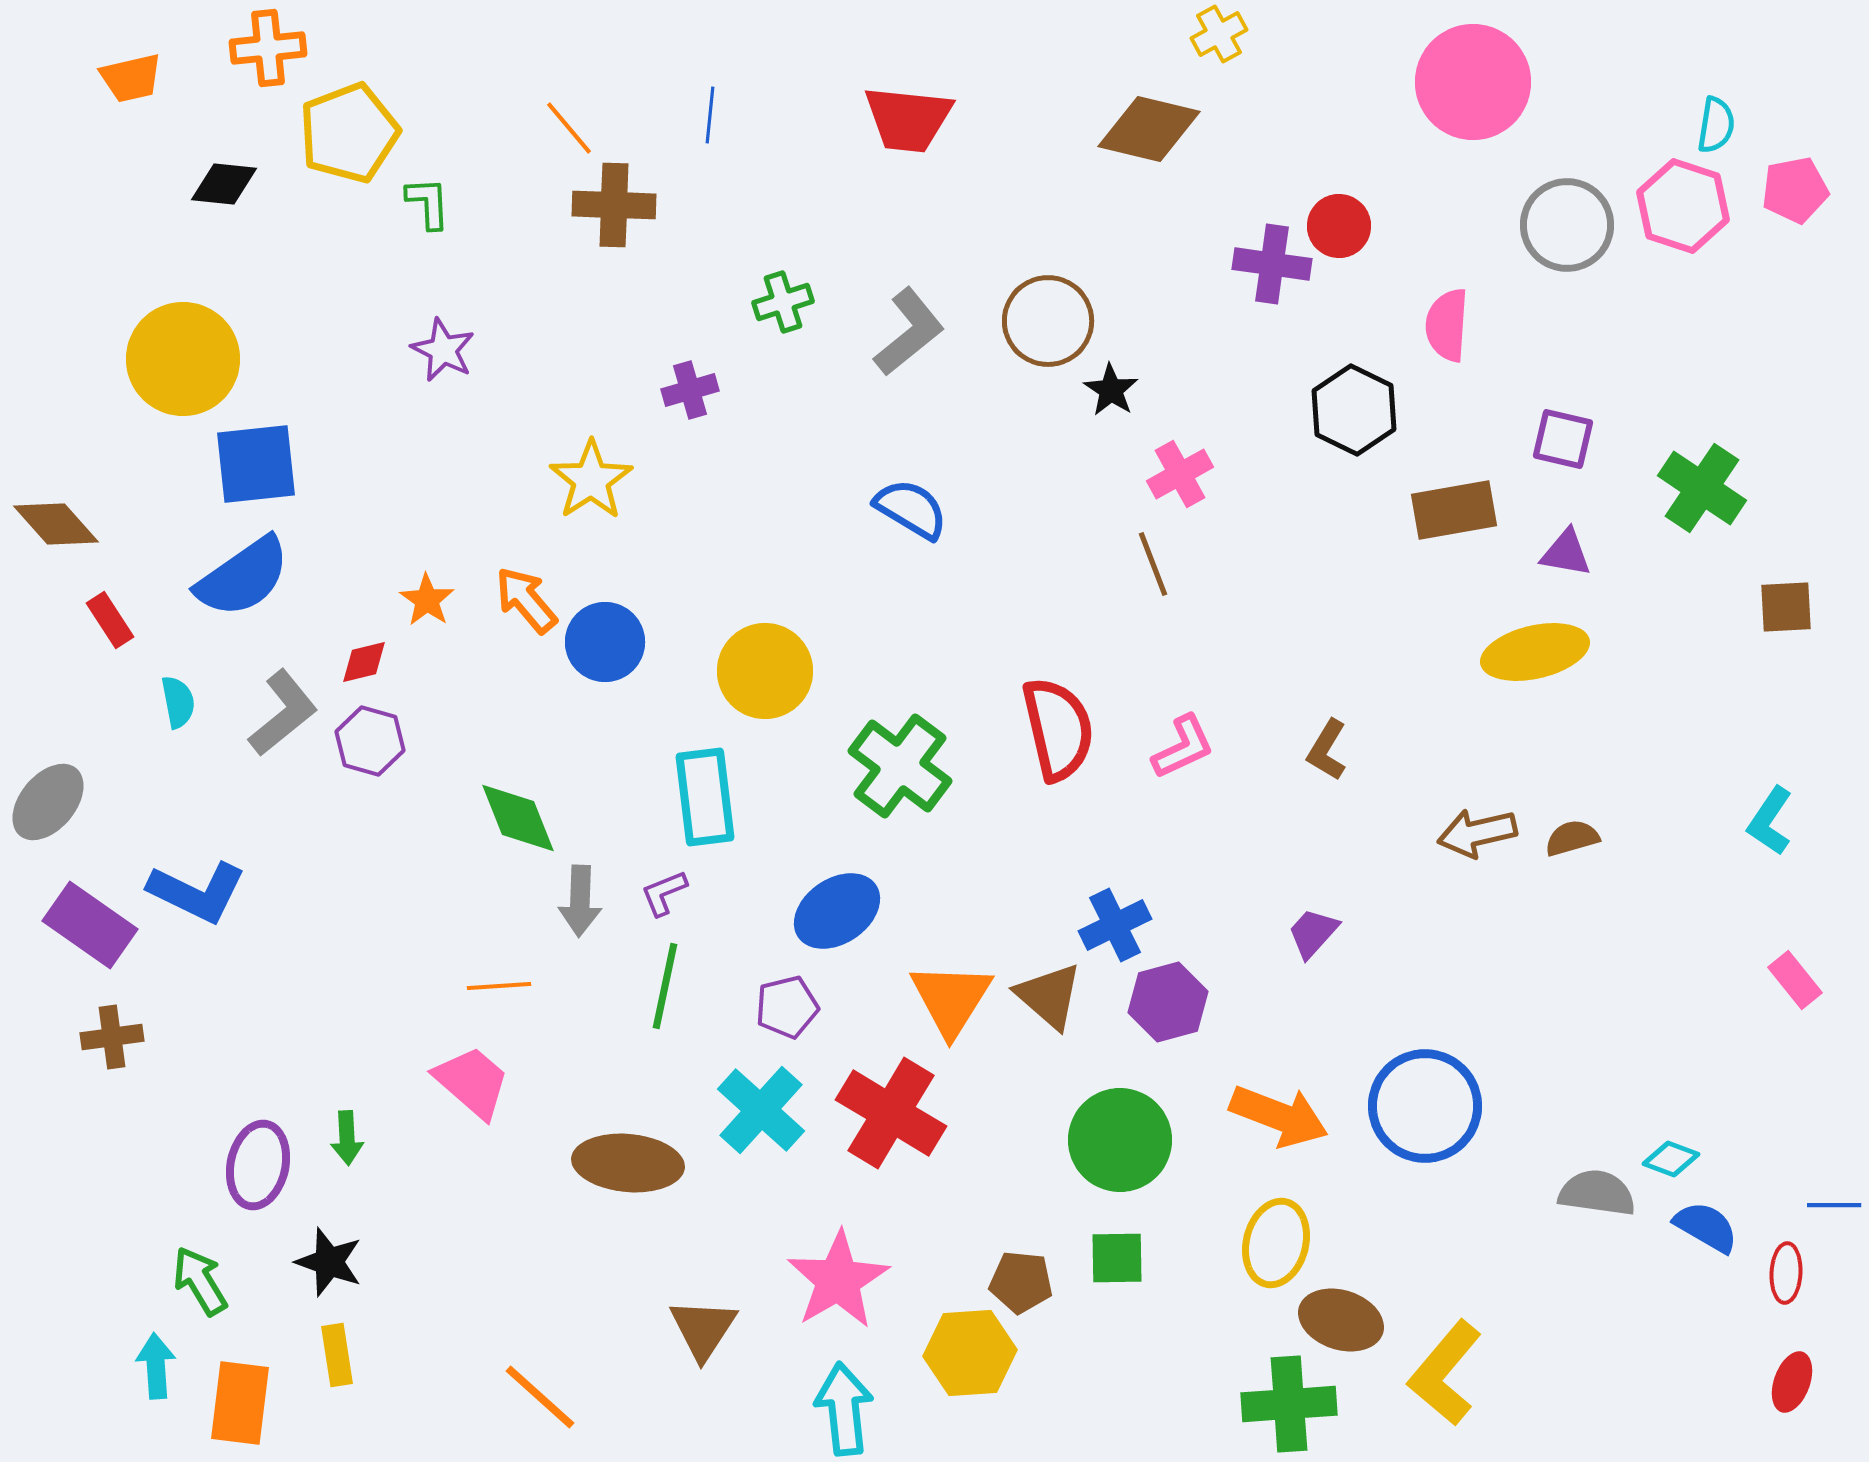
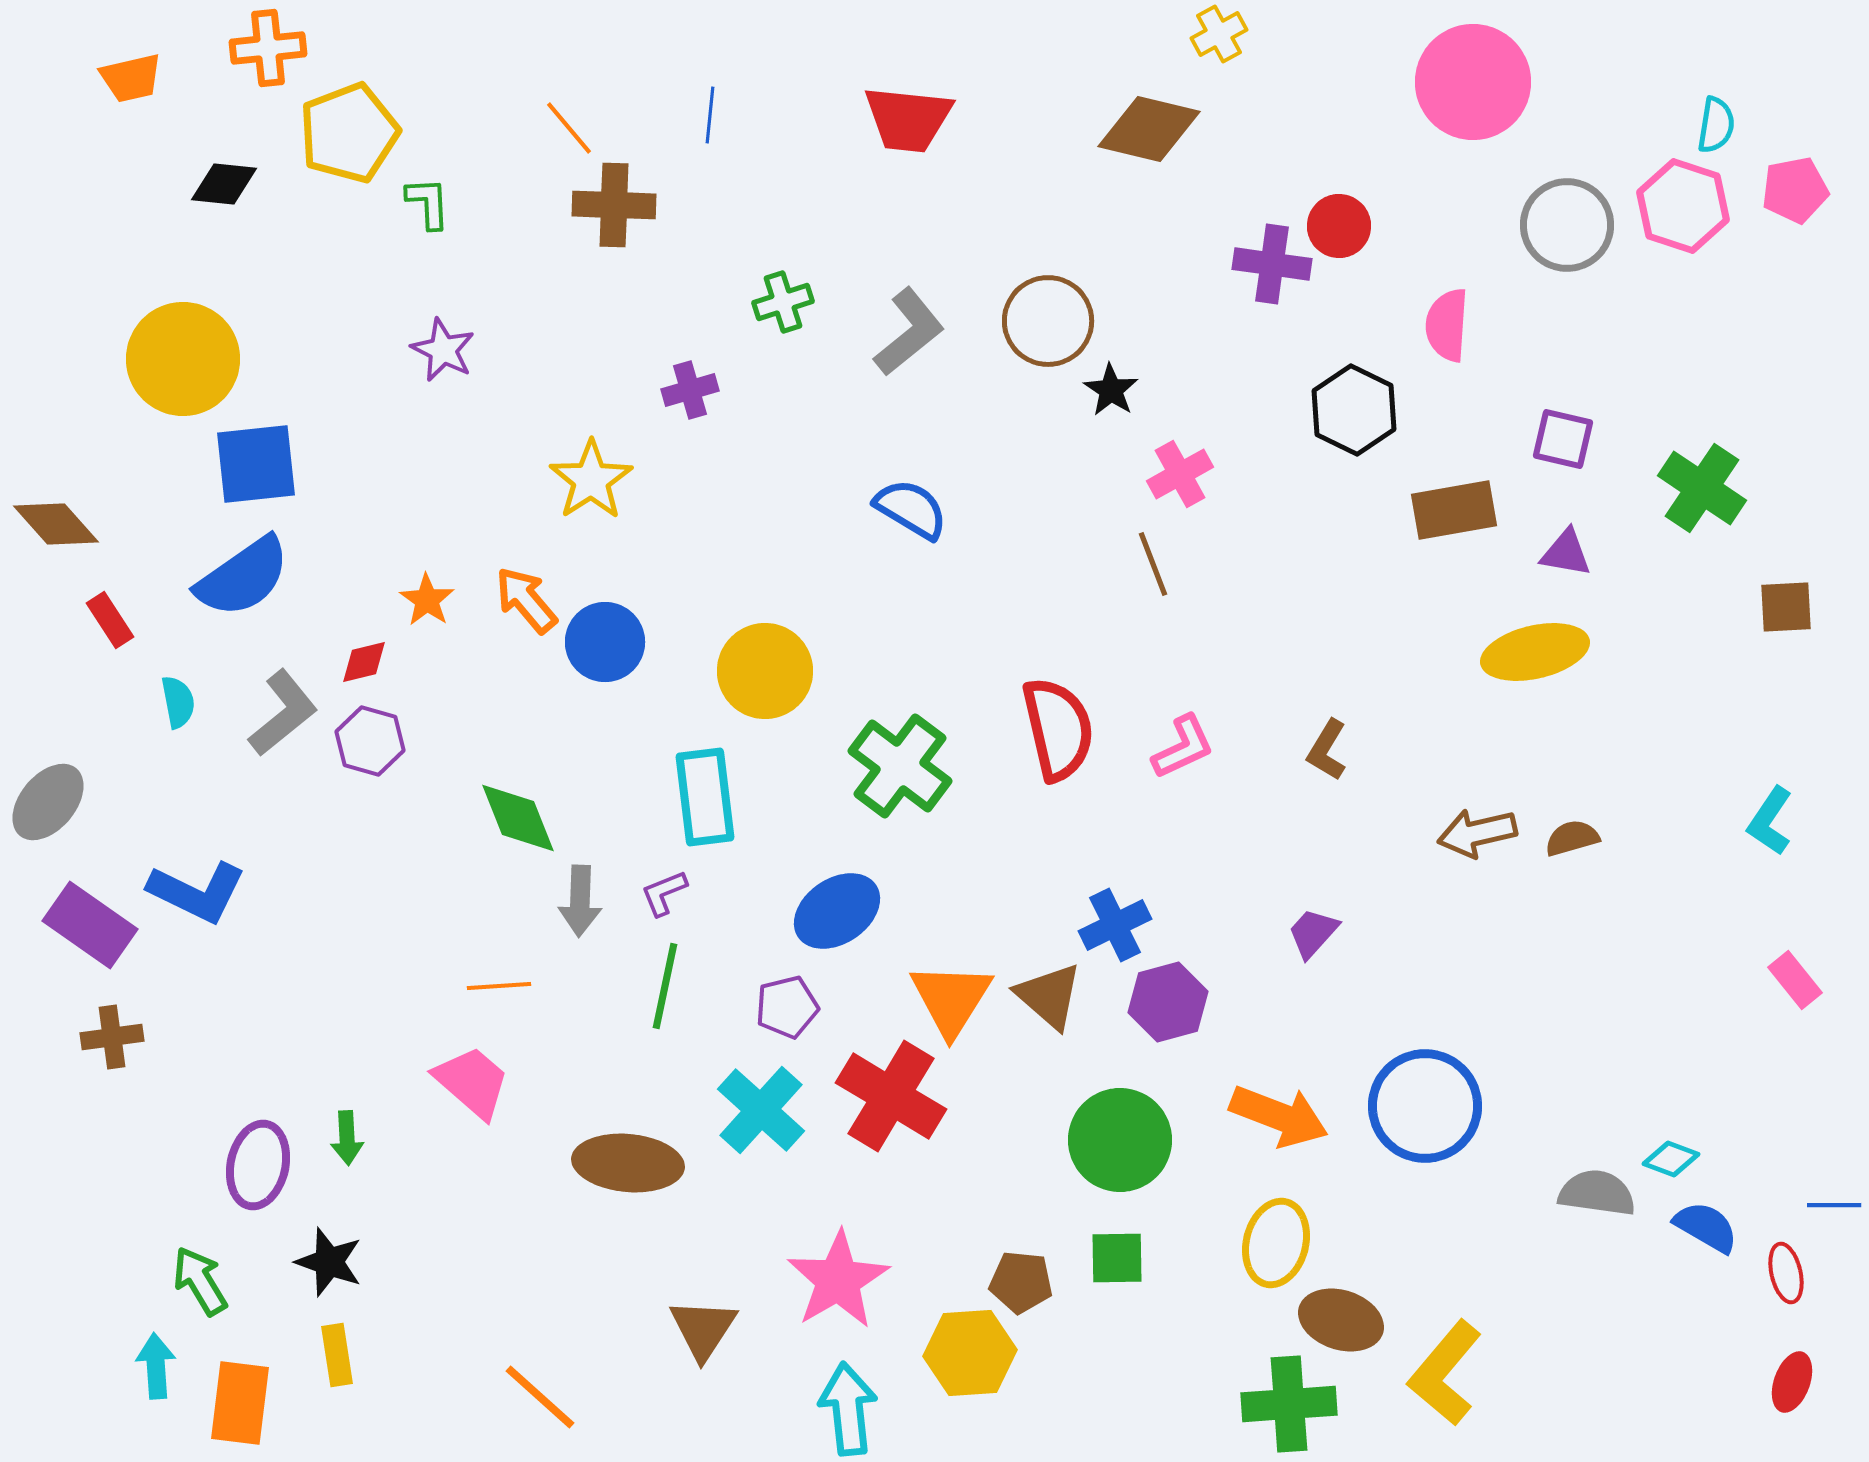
red cross at (891, 1113): moved 17 px up
red ellipse at (1786, 1273): rotated 16 degrees counterclockwise
cyan arrow at (844, 1409): moved 4 px right
